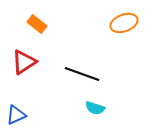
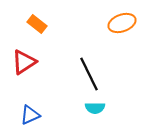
orange ellipse: moved 2 px left
black line: moved 7 px right; rotated 44 degrees clockwise
cyan semicircle: rotated 18 degrees counterclockwise
blue triangle: moved 14 px right
